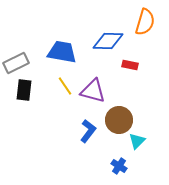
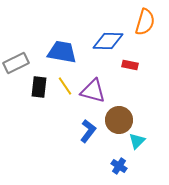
black rectangle: moved 15 px right, 3 px up
